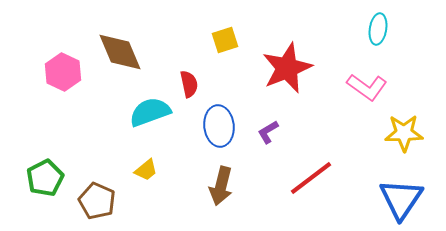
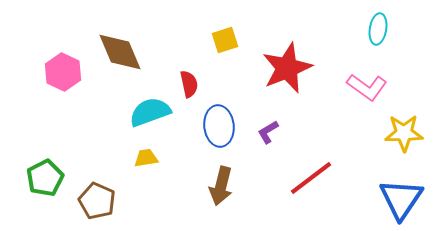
yellow trapezoid: moved 12 px up; rotated 150 degrees counterclockwise
